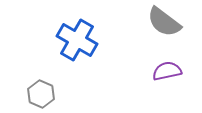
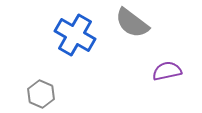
gray semicircle: moved 32 px left, 1 px down
blue cross: moved 2 px left, 5 px up
